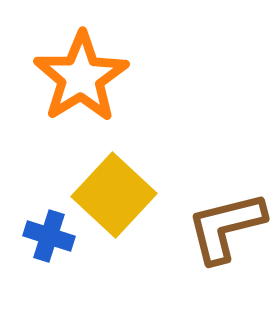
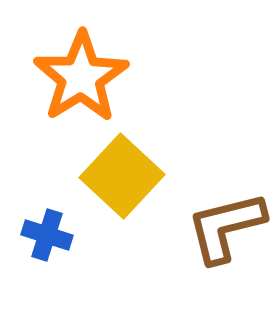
yellow square: moved 8 px right, 19 px up
blue cross: moved 2 px left, 1 px up
